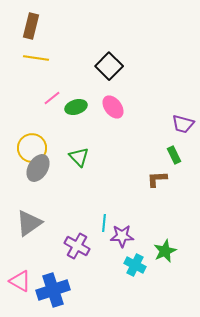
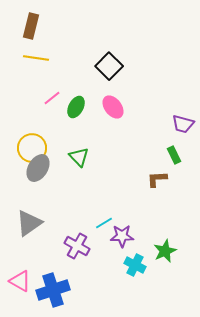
green ellipse: rotated 45 degrees counterclockwise
cyan line: rotated 54 degrees clockwise
